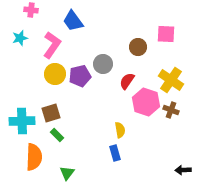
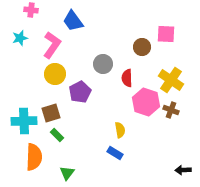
brown circle: moved 4 px right
purple pentagon: moved 16 px down; rotated 15 degrees counterclockwise
red semicircle: moved 3 px up; rotated 36 degrees counterclockwise
cyan cross: moved 2 px right
blue rectangle: rotated 42 degrees counterclockwise
